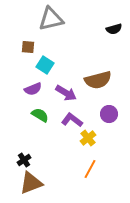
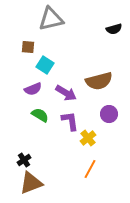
brown semicircle: moved 1 px right, 1 px down
purple L-shape: moved 2 px left, 1 px down; rotated 45 degrees clockwise
